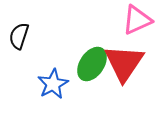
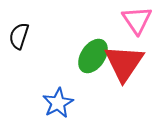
pink triangle: rotated 40 degrees counterclockwise
green ellipse: moved 1 px right, 8 px up
blue star: moved 5 px right, 19 px down
